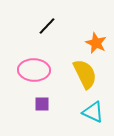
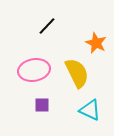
pink ellipse: rotated 12 degrees counterclockwise
yellow semicircle: moved 8 px left, 1 px up
purple square: moved 1 px down
cyan triangle: moved 3 px left, 2 px up
